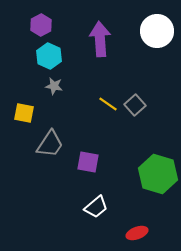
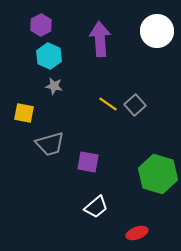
gray trapezoid: rotated 40 degrees clockwise
